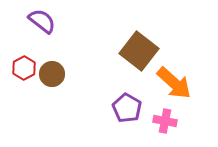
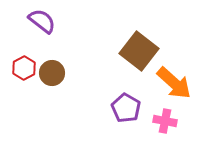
brown circle: moved 1 px up
purple pentagon: moved 1 px left
